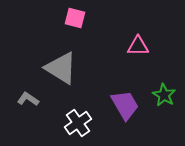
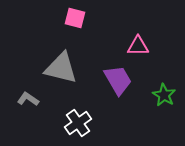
gray triangle: rotated 18 degrees counterclockwise
purple trapezoid: moved 7 px left, 25 px up
